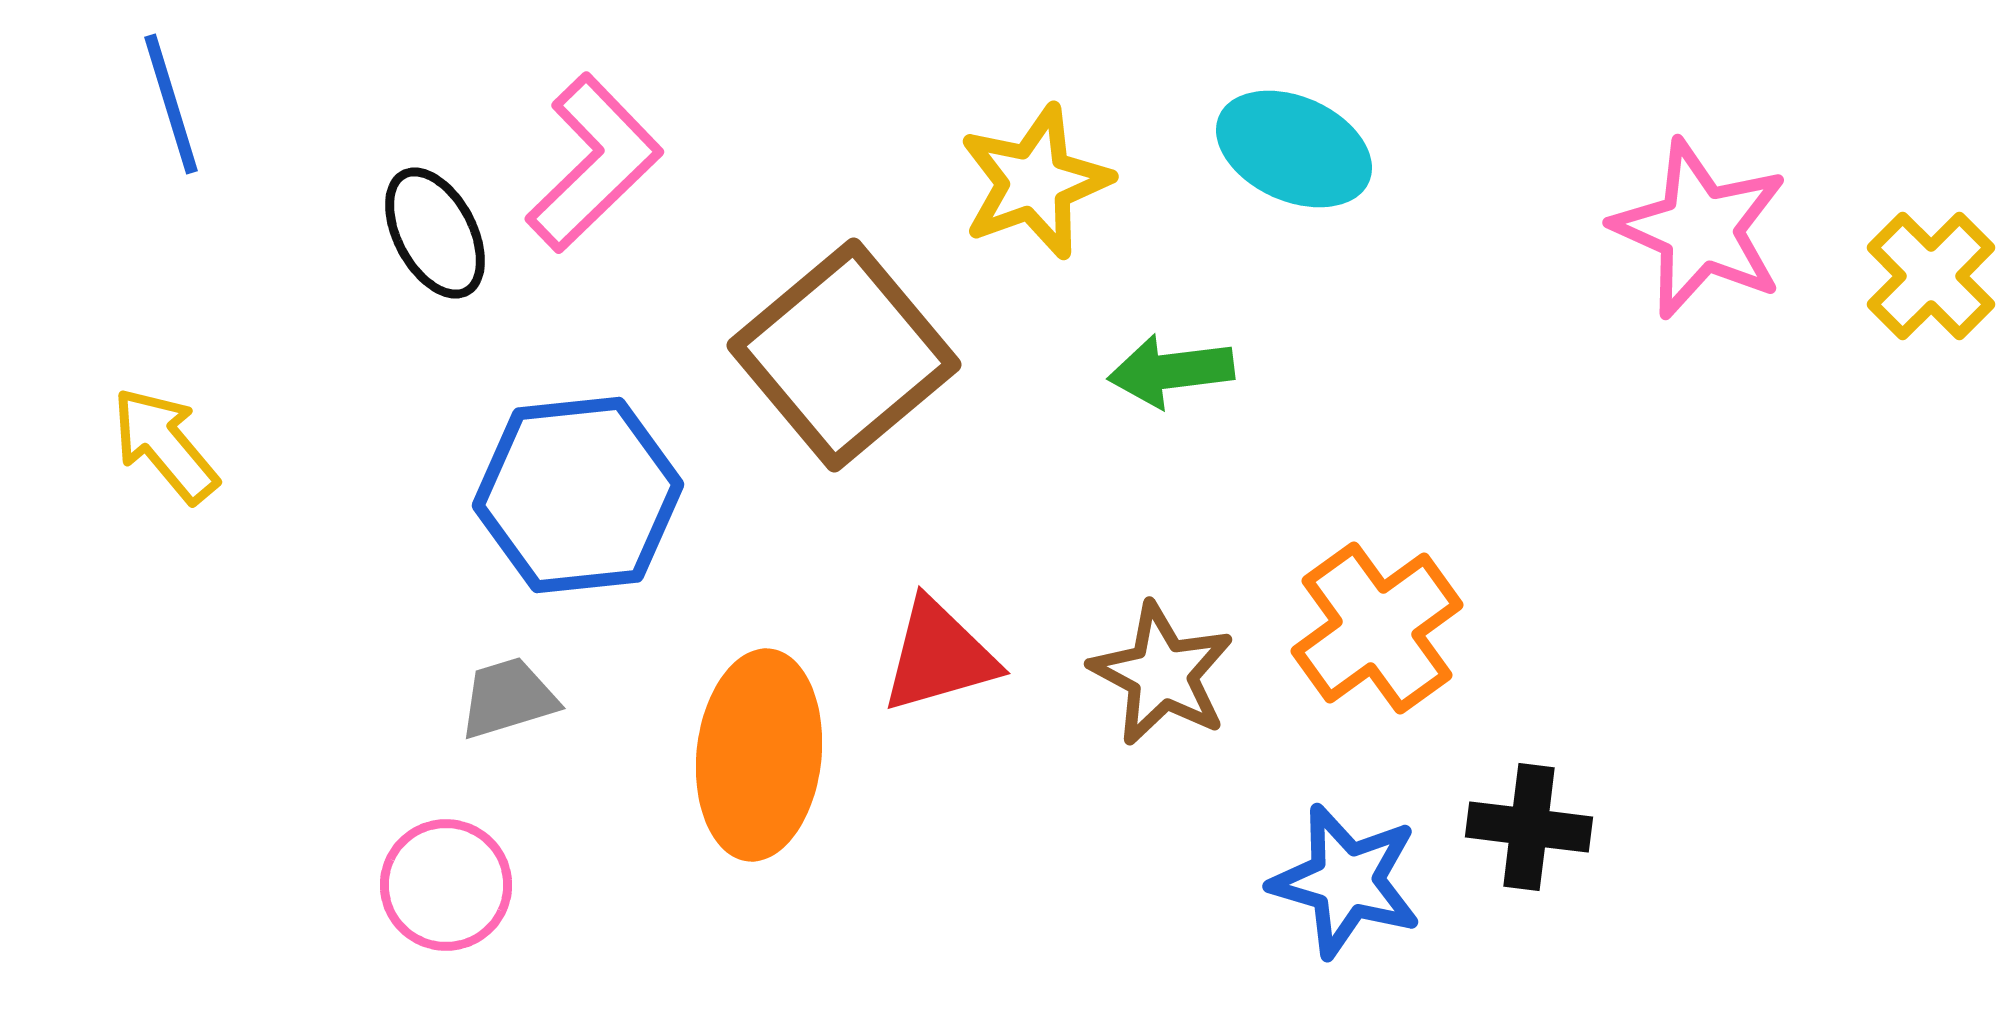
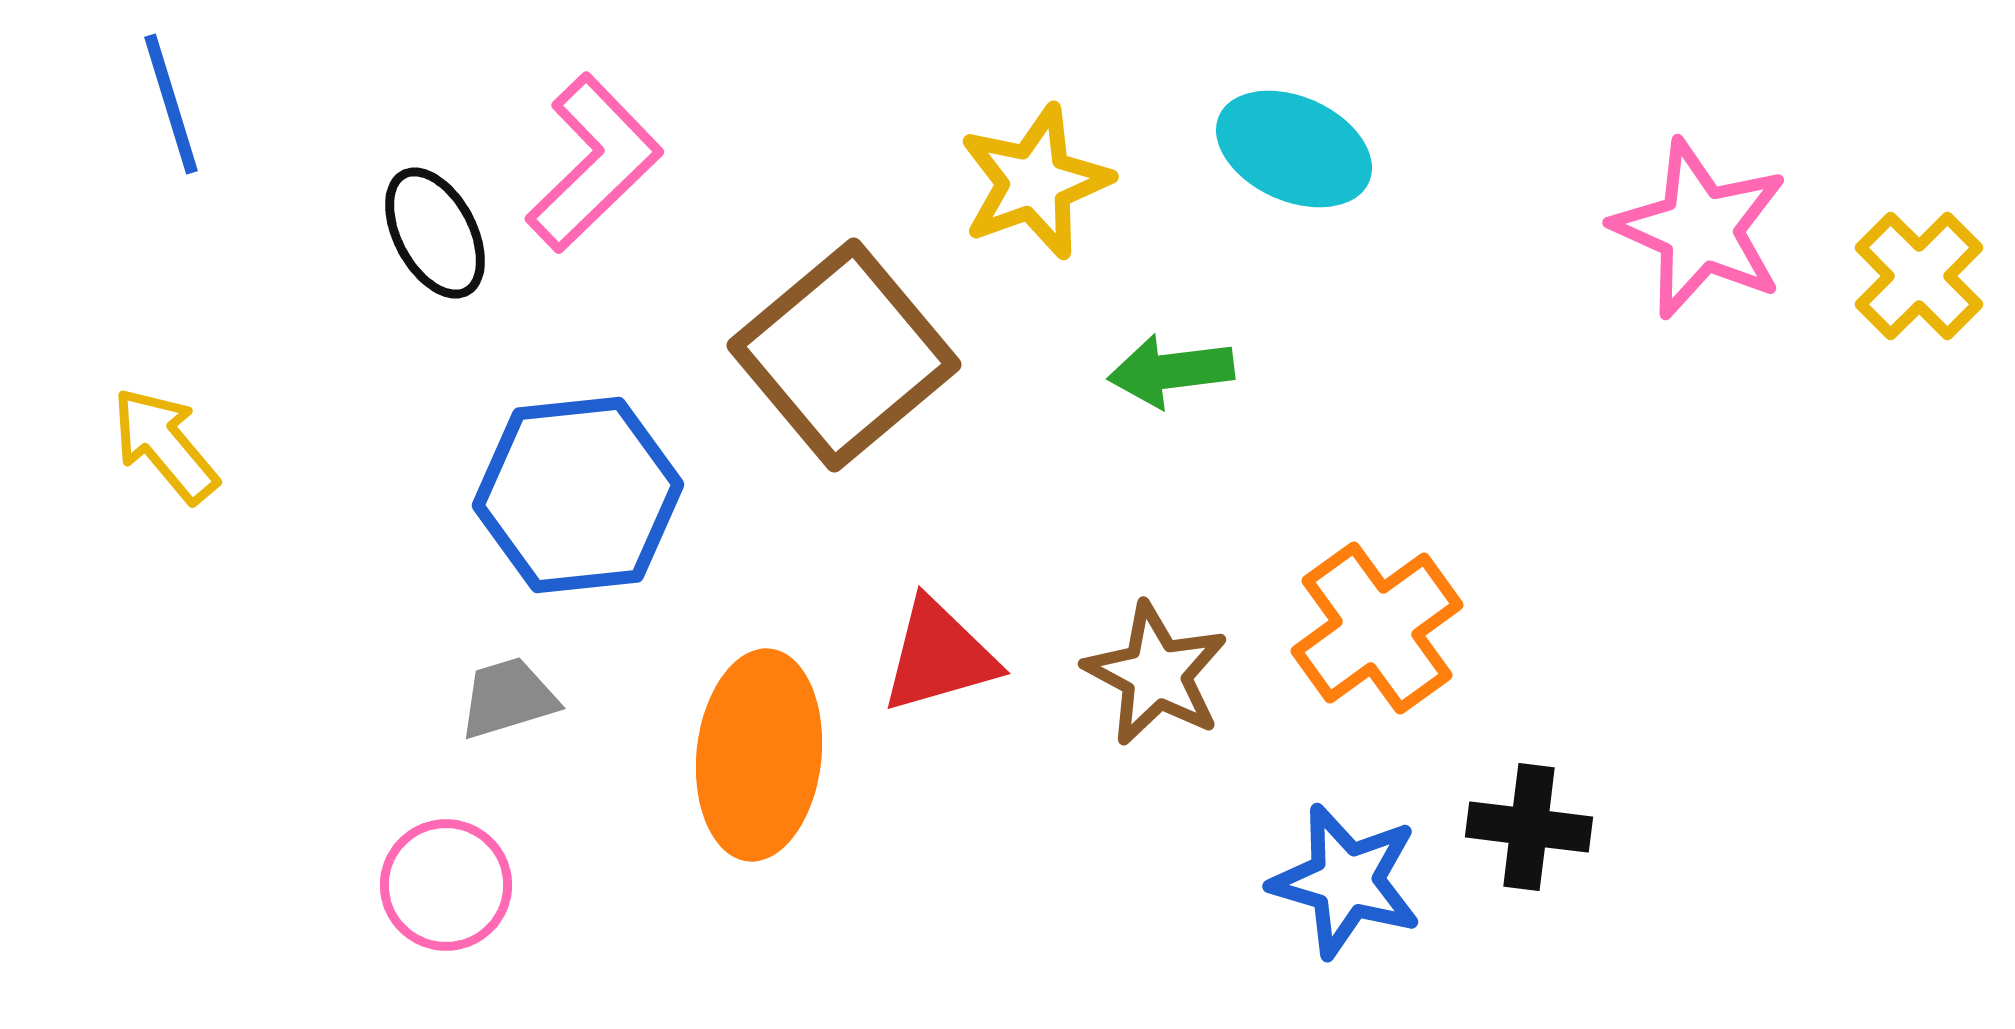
yellow cross: moved 12 px left
brown star: moved 6 px left
